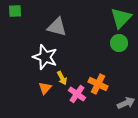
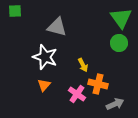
green triangle: rotated 20 degrees counterclockwise
yellow arrow: moved 21 px right, 13 px up
orange cross: rotated 12 degrees counterclockwise
orange triangle: moved 1 px left, 3 px up
gray arrow: moved 11 px left, 1 px down
